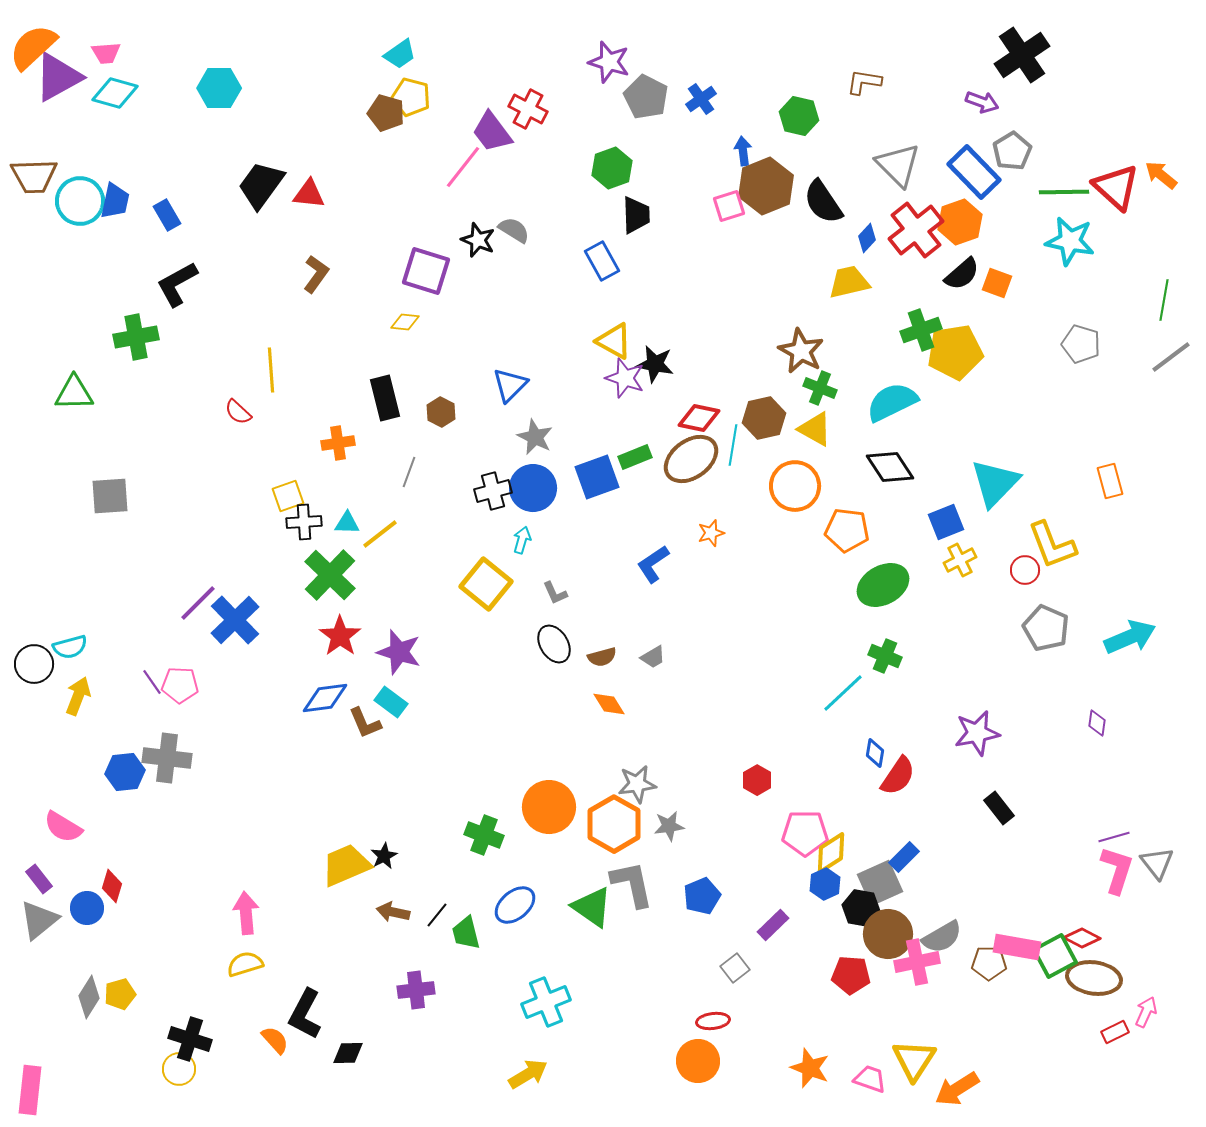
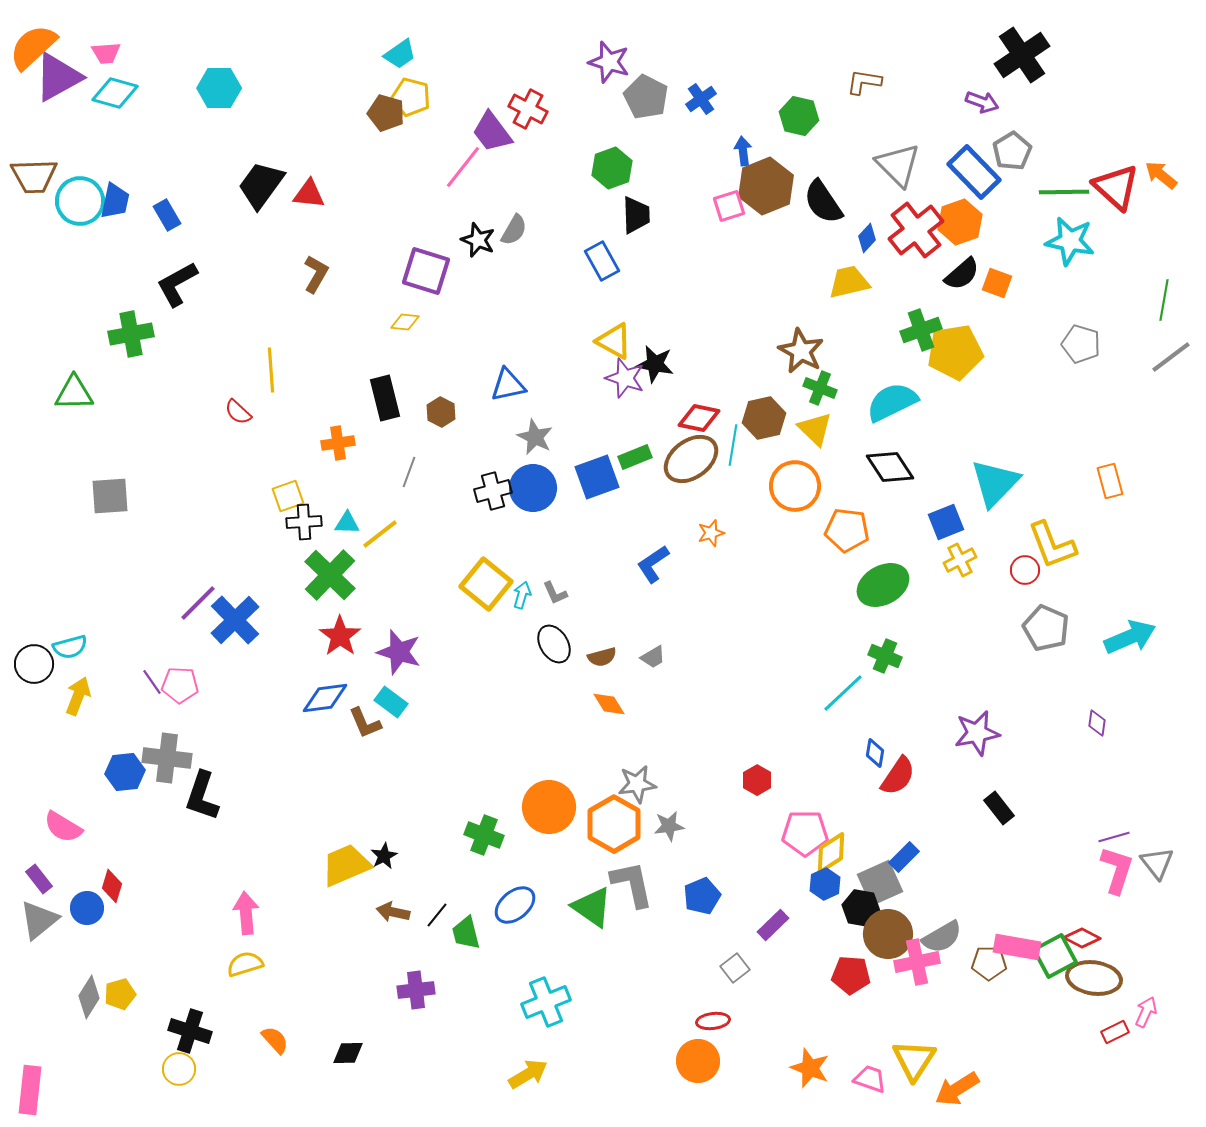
gray semicircle at (514, 230): rotated 88 degrees clockwise
brown L-shape at (316, 274): rotated 6 degrees counterclockwise
green cross at (136, 337): moved 5 px left, 3 px up
blue triangle at (510, 385): moved 2 px left; rotated 33 degrees clockwise
yellow triangle at (815, 429): rotated 15 degrees clockwise
cyan arrow at (522, 540): moved 55 px down
black L-shape at (305, 1014): moved 103 px left, 218 px up; rotated 9 degrees counterclockwise
black cross at (190, 1039): moved 8 px up
